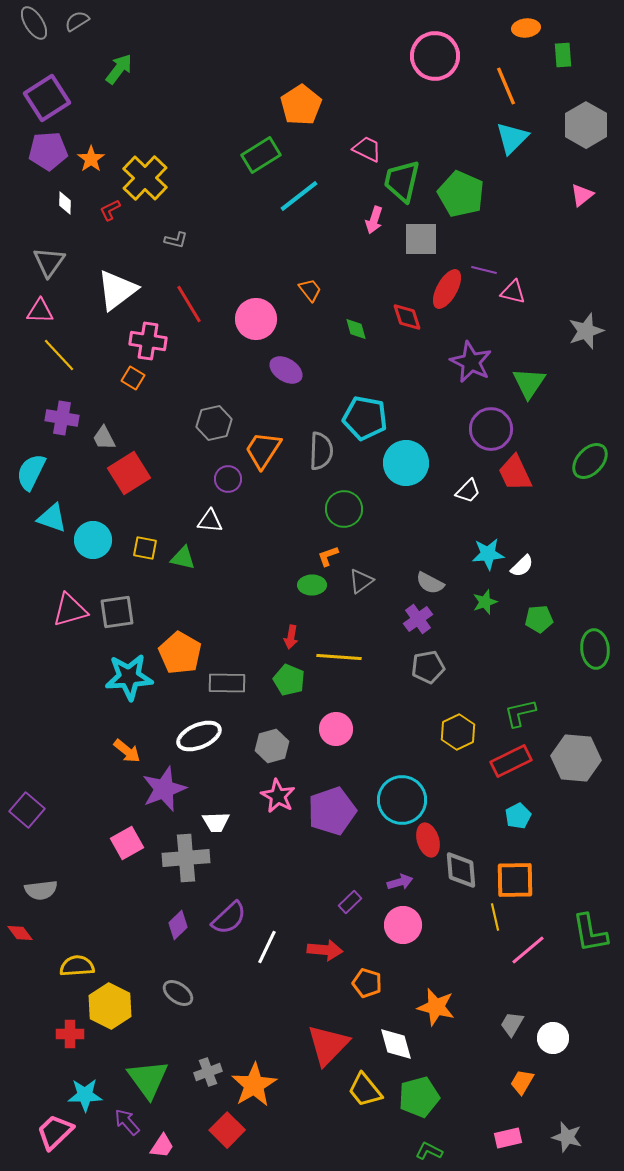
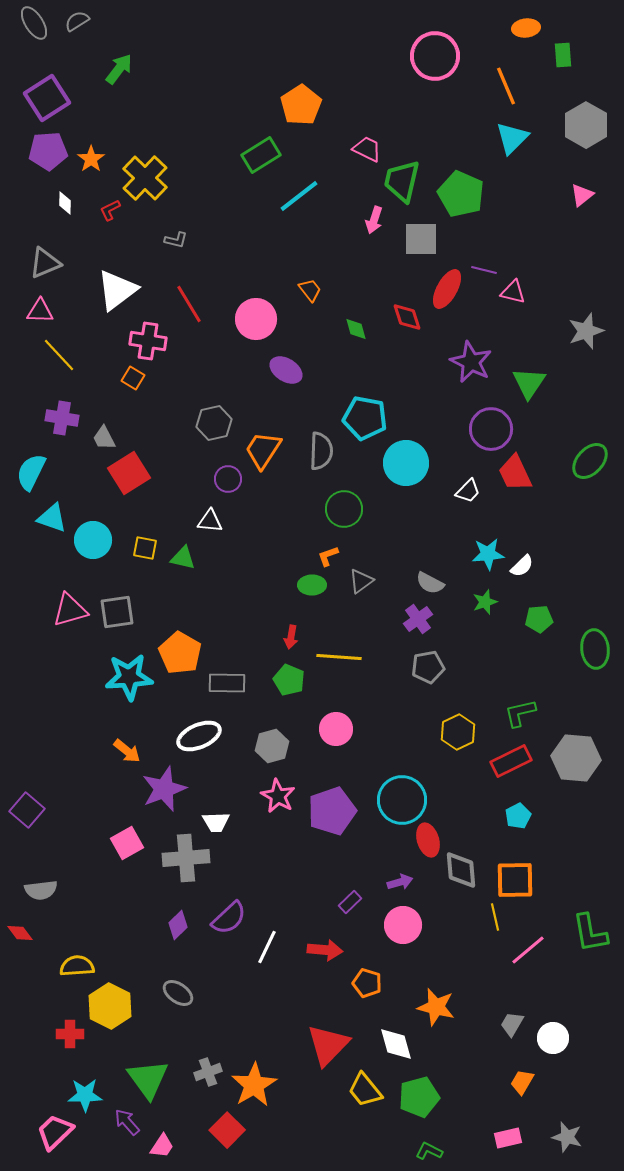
gray triangle at (49, 262): moved 4 px left, 1 px down; rotated 32 degrees clockwise
